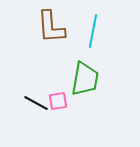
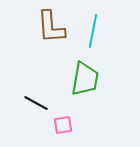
pink square: moved 5 px right, 24 px down
